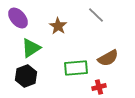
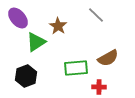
green triangle: moved 5 px right, 6 px up
red cross: rotated 16 degrees clockwise
